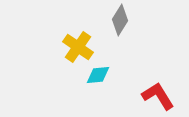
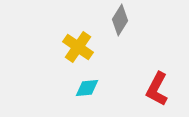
cyan diamond: moved 11 px left, 13 px down
red L-shape: moved 1 px left, 7 px up; rotated 120 degrees counterclockwise
